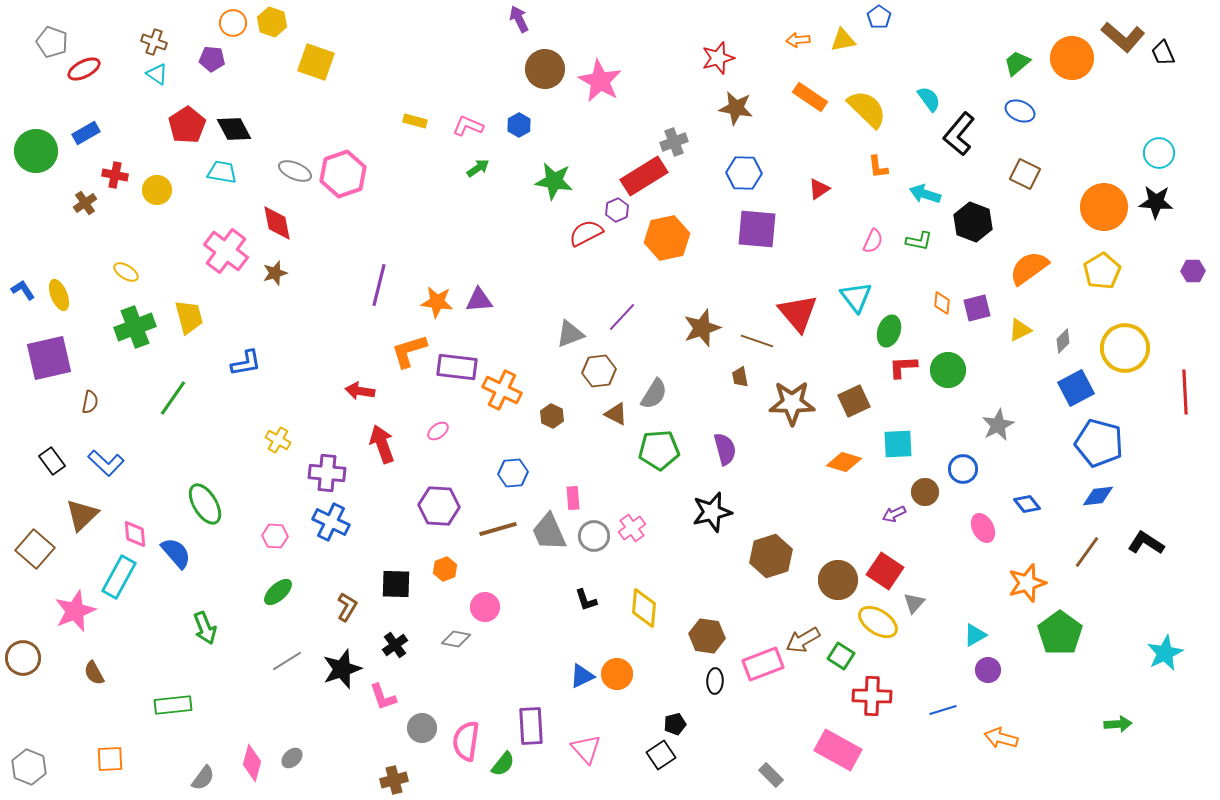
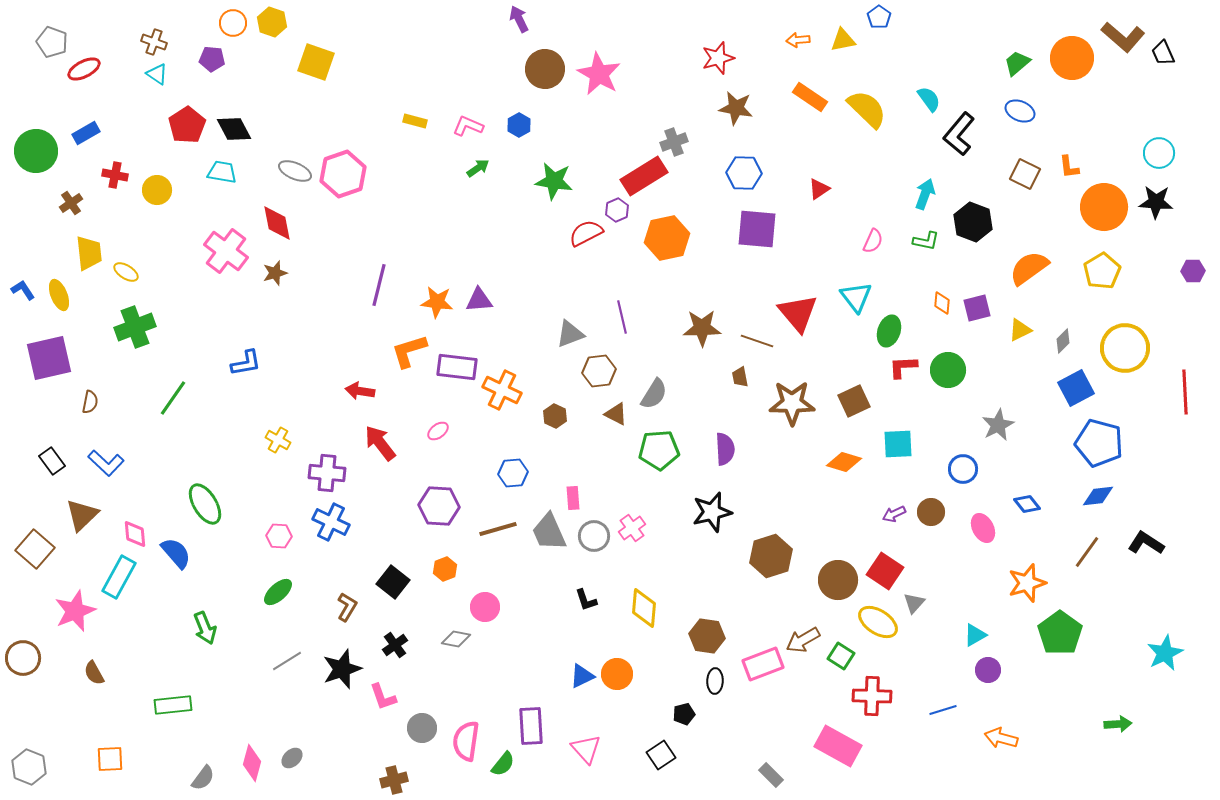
pink star at (600, 81): moved 1 px left, 7 px up
orange L-shape at (878, 167): moved 191 px right
cyan arrow at (925, 194): rotated 92 degrees clockwise
brown cross at (85, 203): moved 14 px left
green L-shape at (919, 241): moved 7 px right
yellow trapezoid at (189, 317): moved 100 px left, 64 px up; rotated 9 degrees clockwise
purple line at (622, 317): rotated 56 degrees counterclockwise
brown star at (702, 328): rotated 18 degrees clockwise
brown hexagon at (552, 416): moved 3 px right
red arrow at (382, 444): moved 2 px left, 1 px up; rotated 18 degrees counterclockwise
purple semicircle at (725, 449): rotated 12 degrees clockwise
brown circle at (925, 492): moved 6 px right, 20 px down
pink hexagon at (275, 536): moved 4 px right
black square at (396, 584): moved 3 px left, 2 px up; rotated 36 degrees clockwise
black pentagon at (675, 724): moved 9 px right, 10 px up
pink rectangle at (838, 750): moved 4 px up
